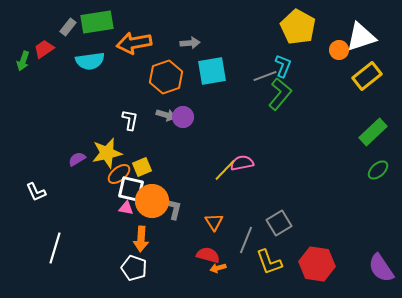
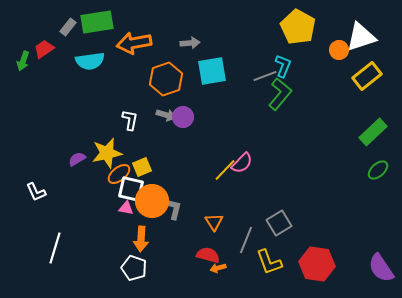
orange hexagon at (166, 77): moved 2 px down
pink semicircle at (242, 163): rotated 145 degrees clockwise
